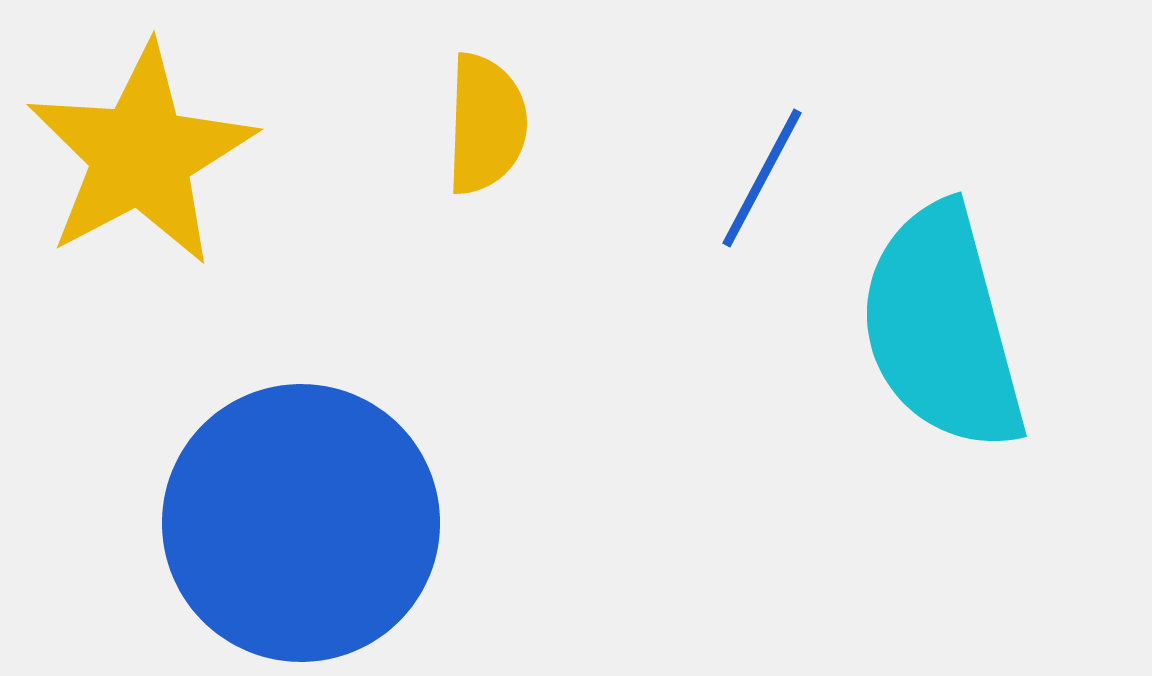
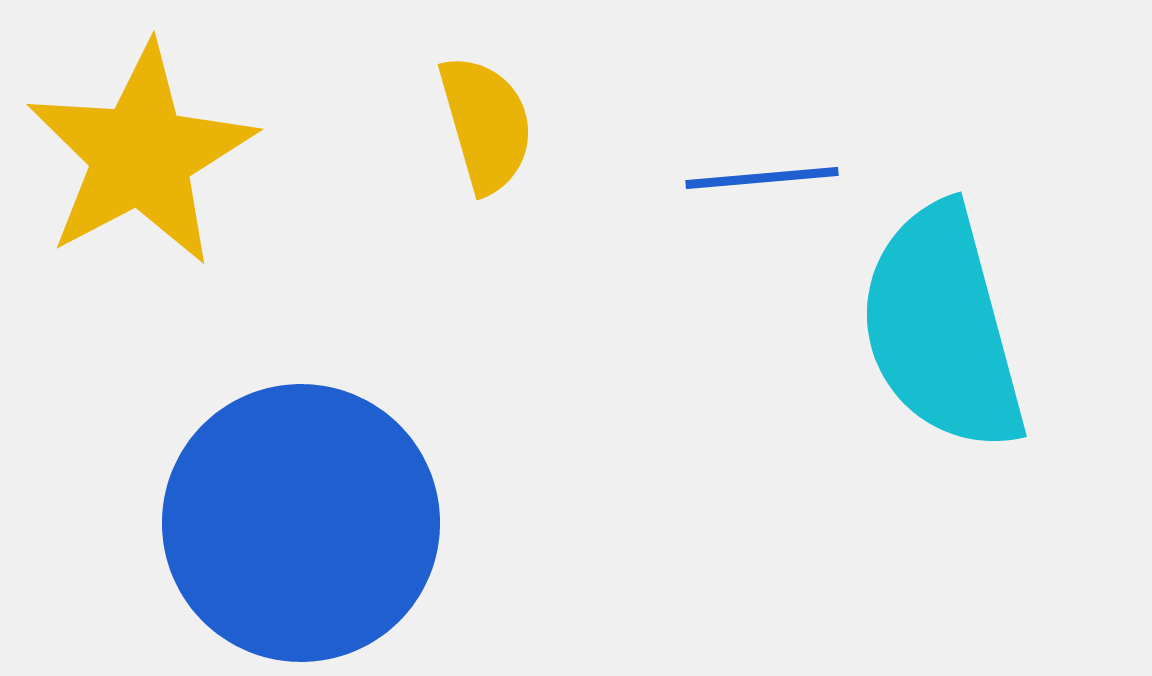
yellow semicircle: rotated 18 degrees counterclockwise
blue line: rotated 57 degrees clockwise
